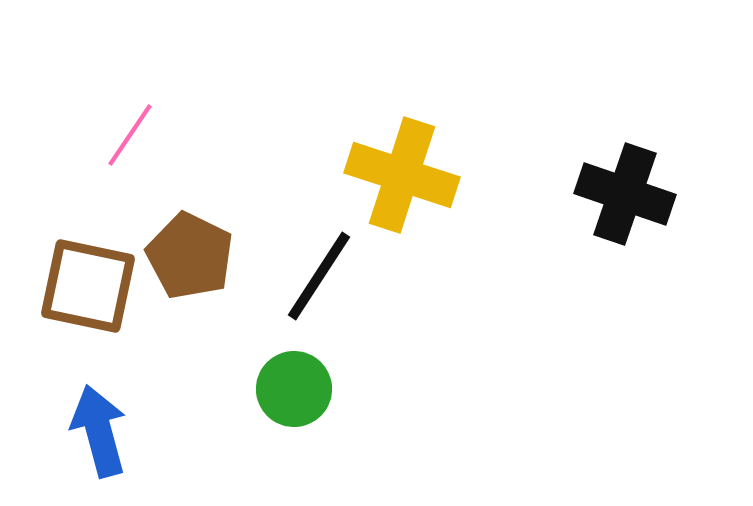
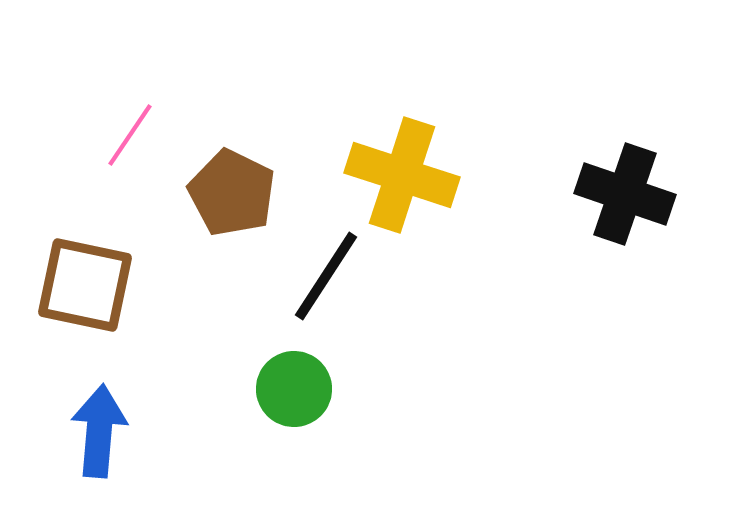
brown pentagon: moved 42 px right, 63 px up
black line: moved 7 px right
brown square: moved 3 px left, 1 px up
blue arrow: rotated 20 degrees clockwise
